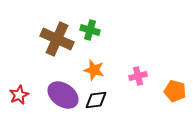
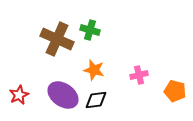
pink cross: moved 1 px right, 1 px up
